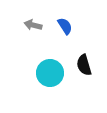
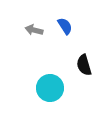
gray arrow: moved 1 px right, 5 px down
cyan circle: moved 15 px down
